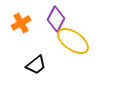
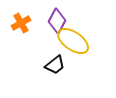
purple diamond: moved 1 px right, 2 px down
black trapezoid: moved 19 px right
